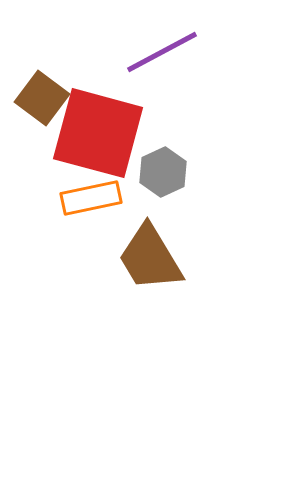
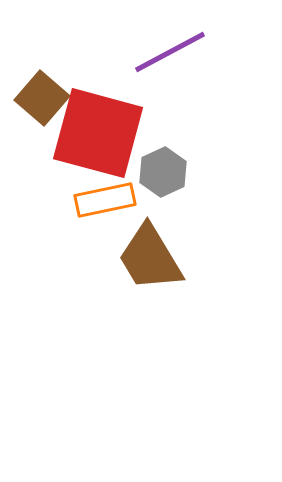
purple line: moved 8 px right
brown square: rotated 4 degrees clockwise
orange rectangle: moved 14 px right, 2 px down
